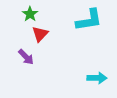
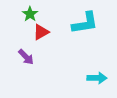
cyan L-shape: moved 4 px left, 3 px down
red triangle: moved 1 px right, 2 px up; rotated 18 degrees clockwise
